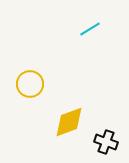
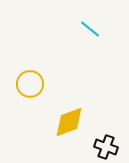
cyan line: rotated 70 degrees clockwise
black cross: moved 5 px down
